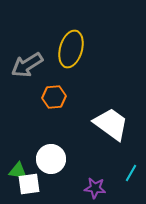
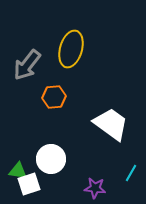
gray arrow: rotated 20 degrees counterclockwise
white square: rotated 10 degrees counterclockwise
